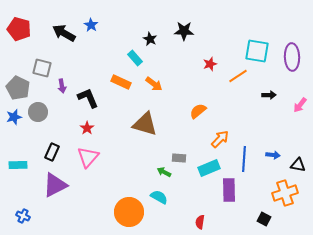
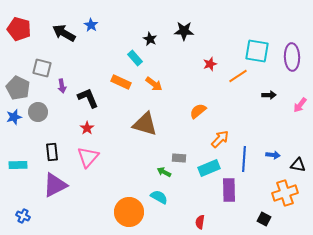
black rectangle at (52, 152): rotated 30 degrees counterclockwise
